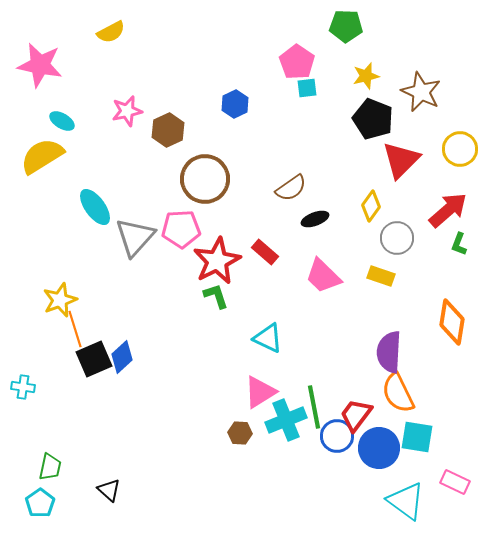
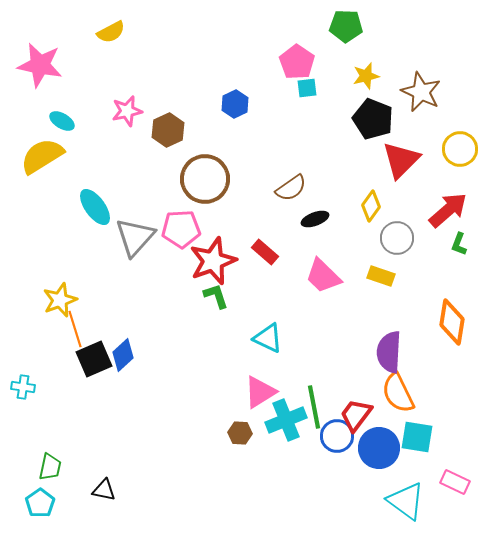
red star at (217, 261): moved 4 px left; rotated 6 degrees clockwise
blue diamond at (122, 357): moved 1 px right, 2 px up
black triangle at (109, 490): moved 5 px left; rotated 30 degrees counterclockwise
